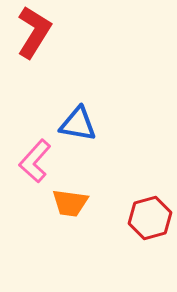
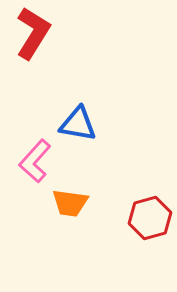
red L-shape: moved 1 px left, 1 px down
